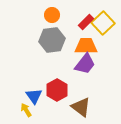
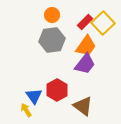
red rectangle: moved 1 px left
orange trapezoid: rotated 125 degrees clockwise
brown triangle: moved 2 px right, 1 px up
